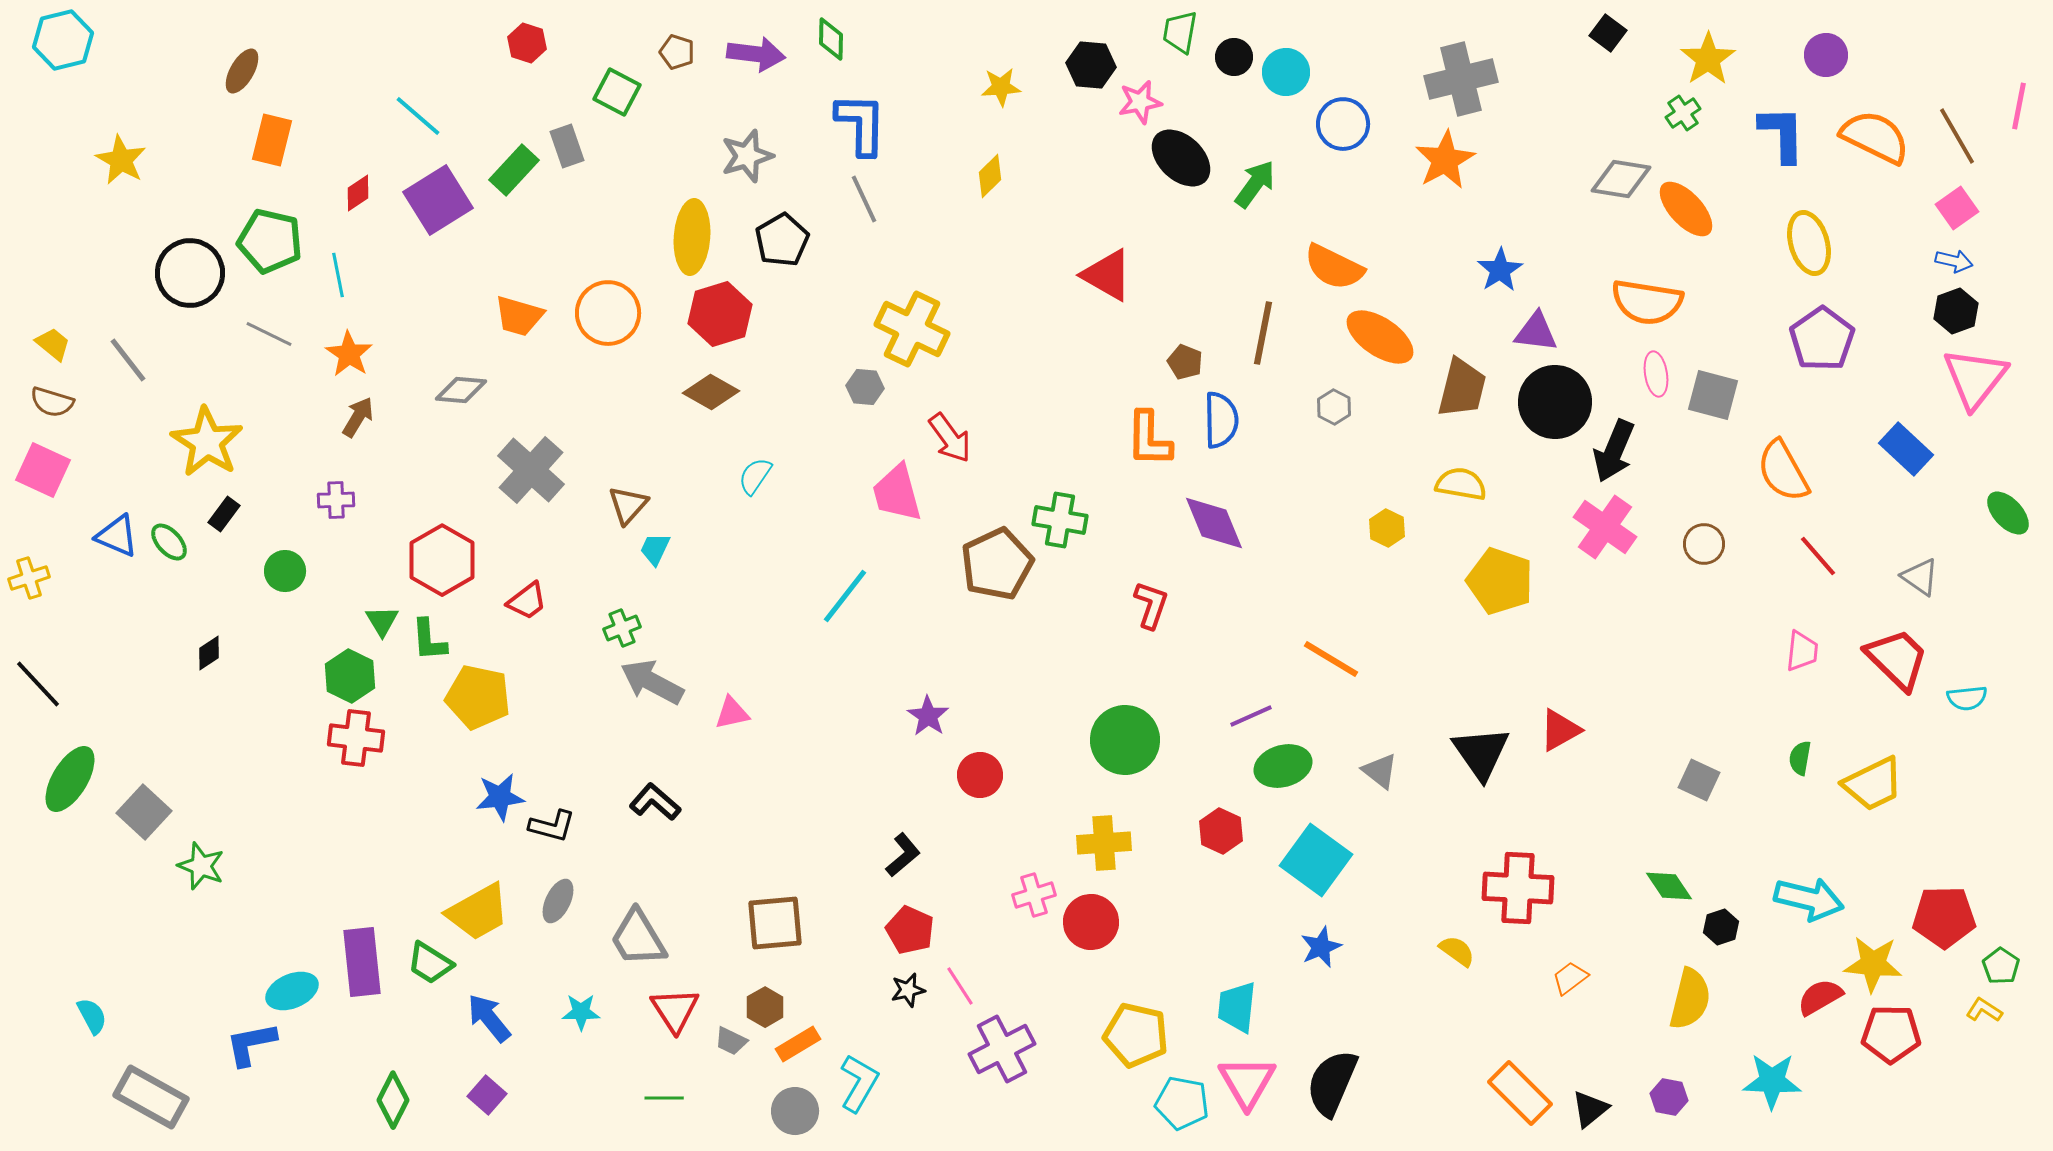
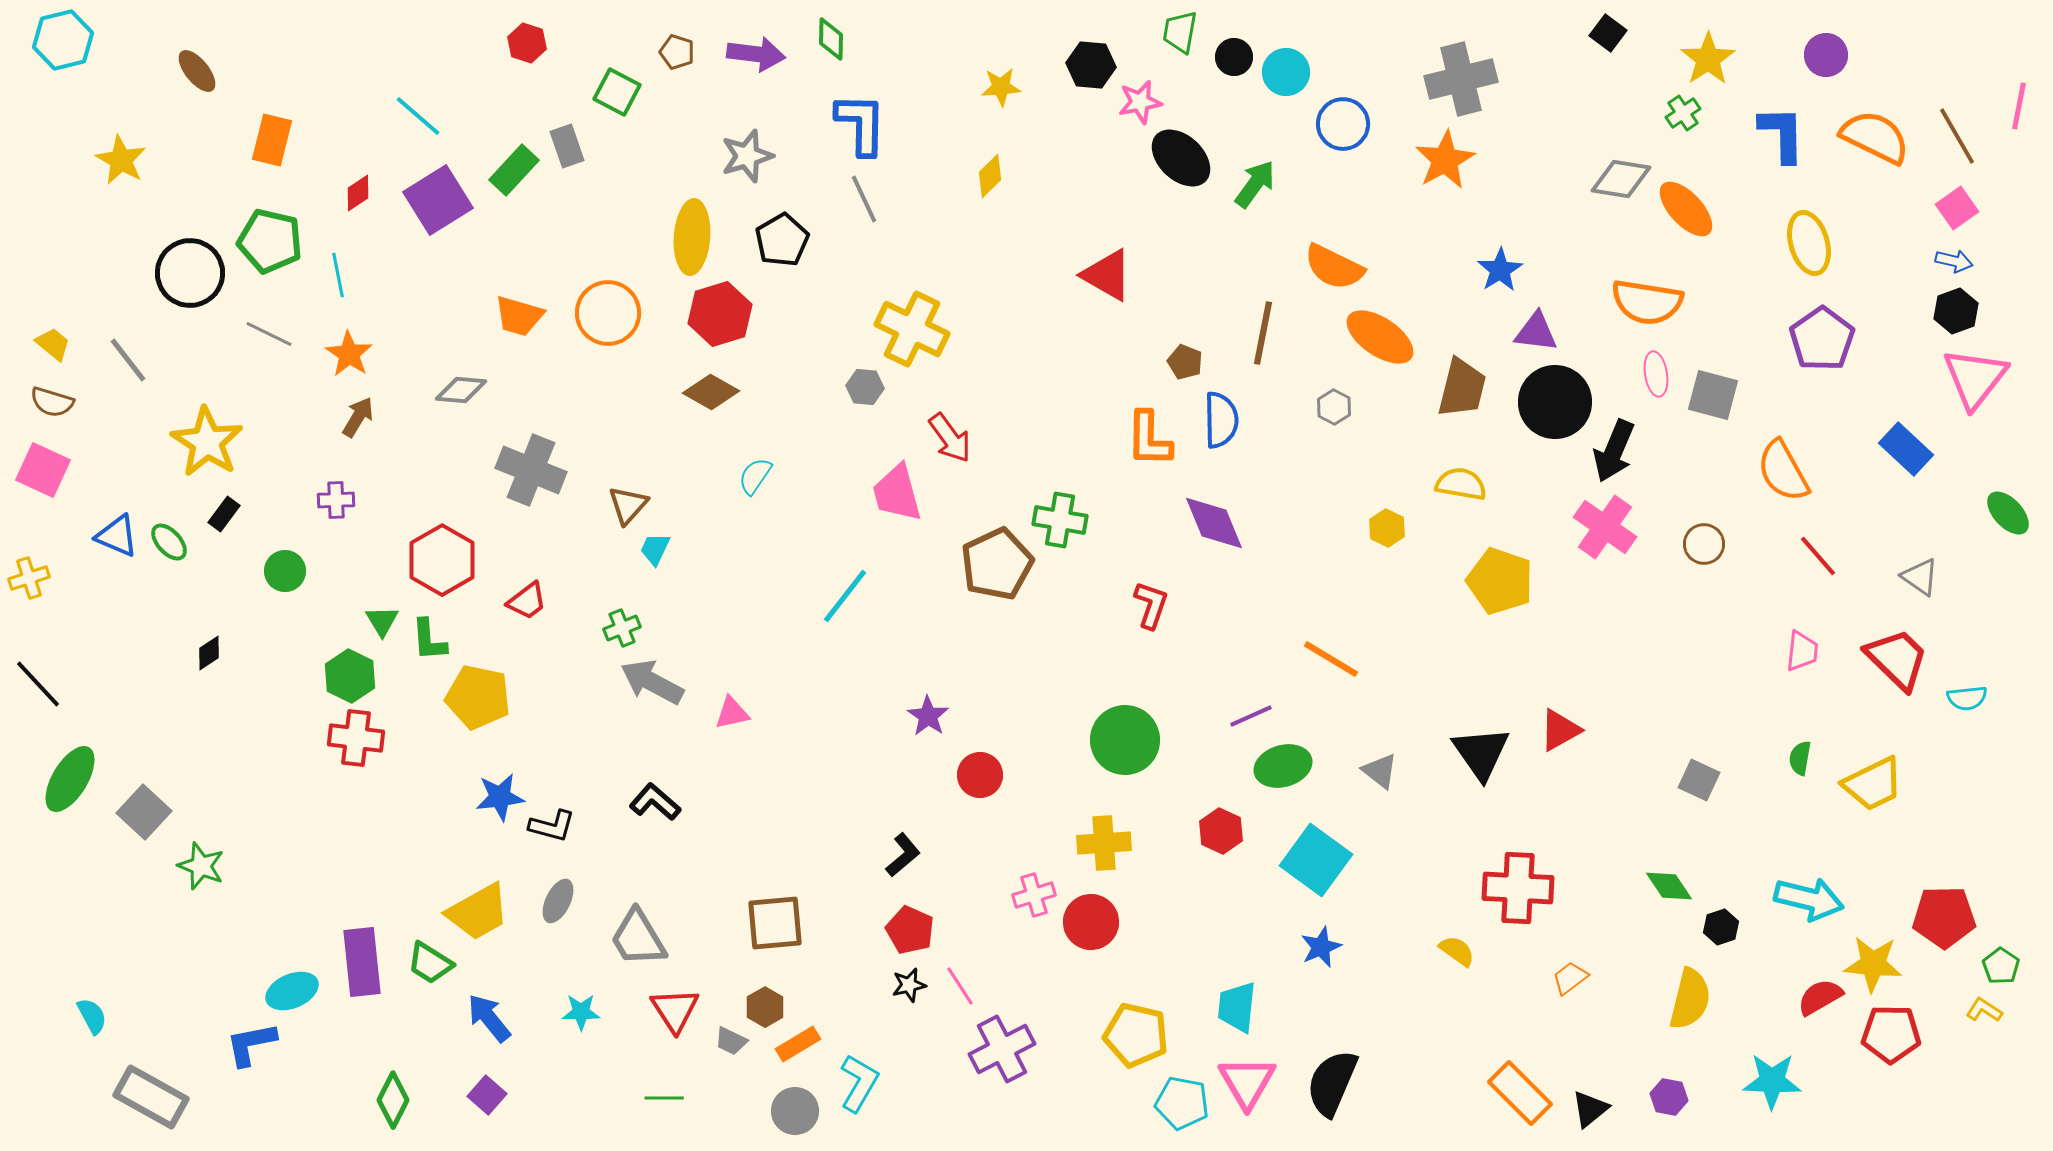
brown ellipse at (242, 71): moved 45 px left; rotated 69 degrees counterclockwise
gray cross at (531, 470): rotated 20 degrees counterclockwise
black star at (908, 990): moved 1 px right, 5 px up
